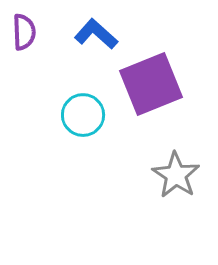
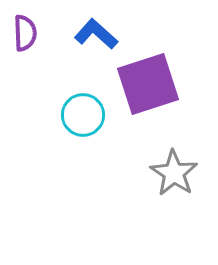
purple semicircle: moved 1 px right, 1 px down
purple square: moved 3 px left; rotated 4 degrees clockwise
gray star: moved 2 px left, 2 px up
